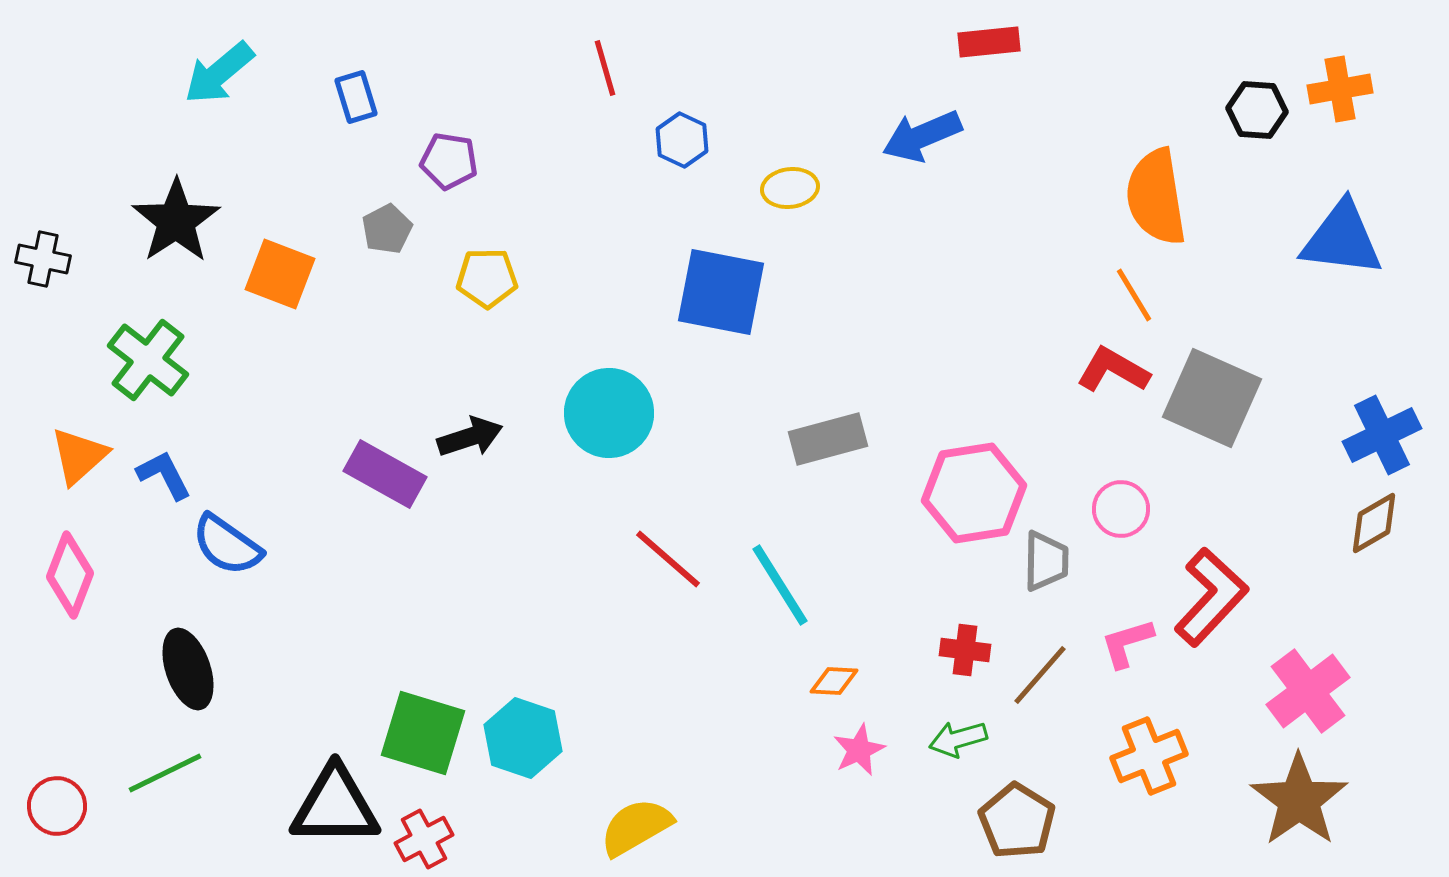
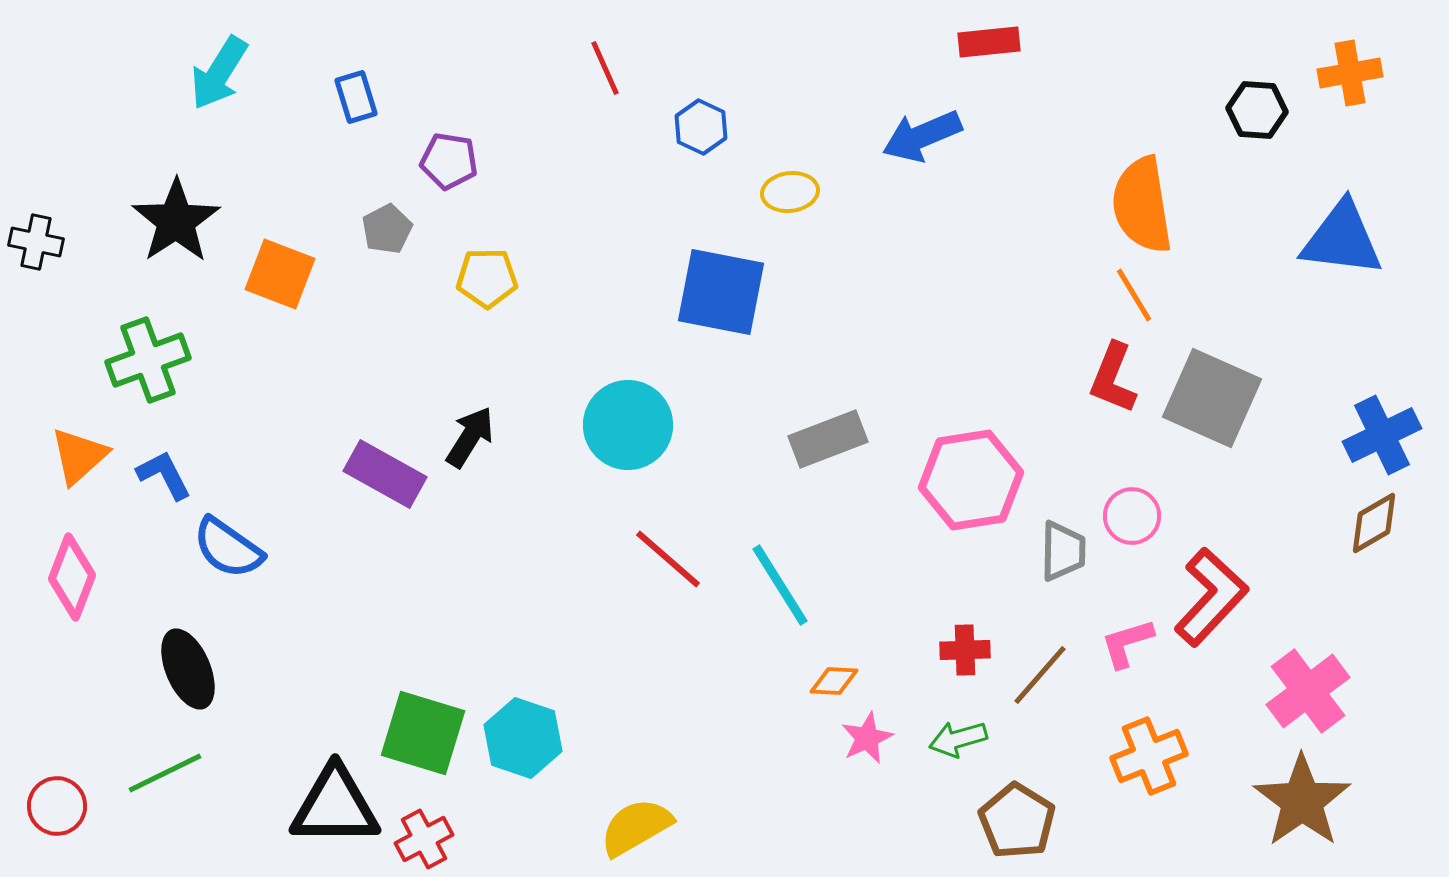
red line at (605, 68): rotated 8 degrees counterclockwise
cyan arrow at (219, 73): rotated 18 degrees counterclockwise
orange cross at (1340, 89): moved 10 px right, 16 px up
blue hexagon at (682, 140): moved 19 px right, 13 px up
yellow ellipse at (790, 188): moved 4 px down
orange semicircle at (1156, 197): moved 14 px left, 8 px down
black cross at (43, 259): moved 7 px left, 17 px up
green cross at (148, 360): rotated 32 degrees clockwise
red L-shape at (1113, 370): moved 8 px down; rotated 98 degrees counterclockwise
cyan circle at (609, 413): moved 19 px right, 12 px down
black arrow at (470, 437): rotated 40 degrees counterclockwise
gray rectangle at (828, 439): rotated 6 degrees counterclockwise
pink hexagon at (974, 493): moved 3 px left, 13 px up
pink circle at (1121, 509): moved 11 px right, 7 px down
blue semicircle at (227, 545): moved 1 px right, 3 px down
gray trapezoid at (1046, 561): moved 17 px right, 10 px up
pink diamond at (70, 575): moved 2 px right, 2 px down
red cross at (965, 650): rotated 9 degrees counterclockwise
black ellipse at (188, 669): rotated 4 degrees counterclockwise
pink star at (859, 750): moved 8 px right, 12 px up
brown star at (1299, 800): moved 3 px right, 1 px down
